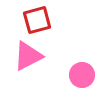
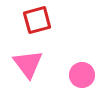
pink triangle: moved 8 px down; rotated 40 degrees counterclockwise
